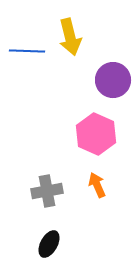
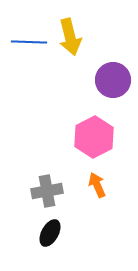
blue line: moved 2 px right, 9 px up
pink hexagon: moved 2 px left, 3 px down; rotated 9 degrees clockwise
black ellipse: moved 1 px right, 11 px up
